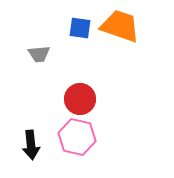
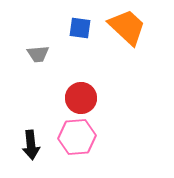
orange trapezoid: moved 7 px right, 1 px down; rotated 24 degrees clockwise
gray trapezoid: moved 1 px left
red circle: moved 1 px right, 1 px up
pink hexagon: rotated 18 degrees counterclockwise
